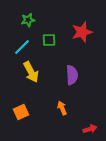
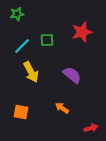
green star: moved 11 px left, 6 px up
green square: moved 2 px left
cyan line: moved 1 px up
purple semicircle: rotated 48 degrees counterclockwise
orange arrow: rotated 32 degrees counterclockwise
orange square: rotated 35 degrees clockwise
red arrow: moved 1 px right, 1 px up
